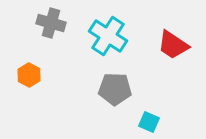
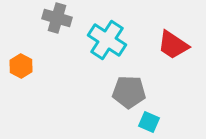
gray cross: moved 6 px right, 5 px up
cyan cross: moved 1 px left, 4 px down
orange hexagon: moved 8 px left, 9 px up
gray pentagon: moved 14 px right, 3 px down
